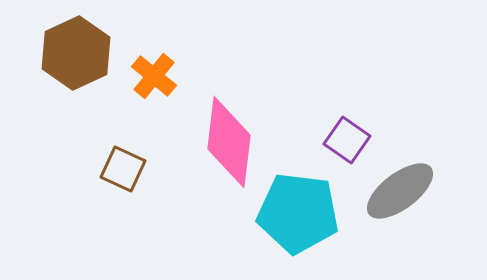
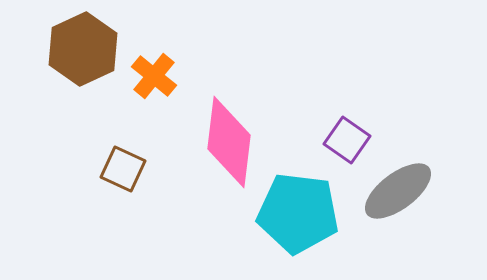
brown hexagon: moved 7 px right, 4 px up
gray ellipse: moved 2 px left
